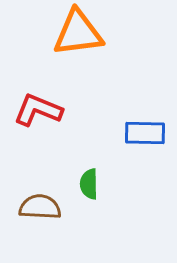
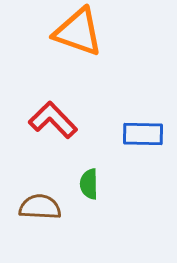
orange triangle: moved 1 px up; rotated 26 degrees clockwise
red L-shape: moved 15 px right, 10 px down; rotated 24 degrees clockwise
blue rectangle: moved 2 px left, 1 px down
